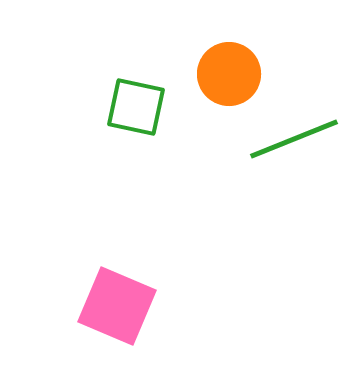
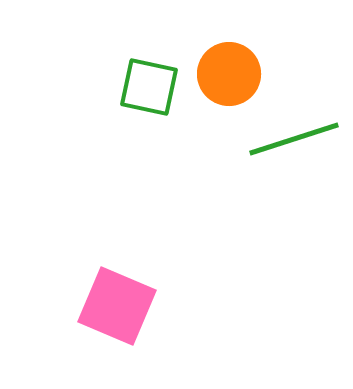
green square: moved 13 px right, 20 px up
green line: rotated 4 degrees clockwise
